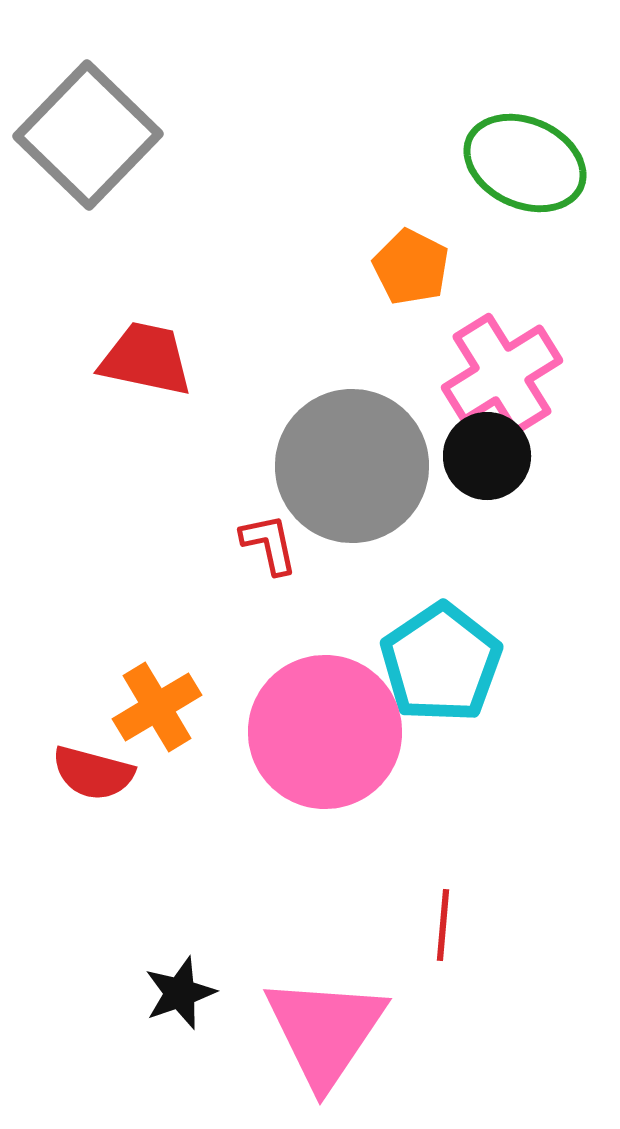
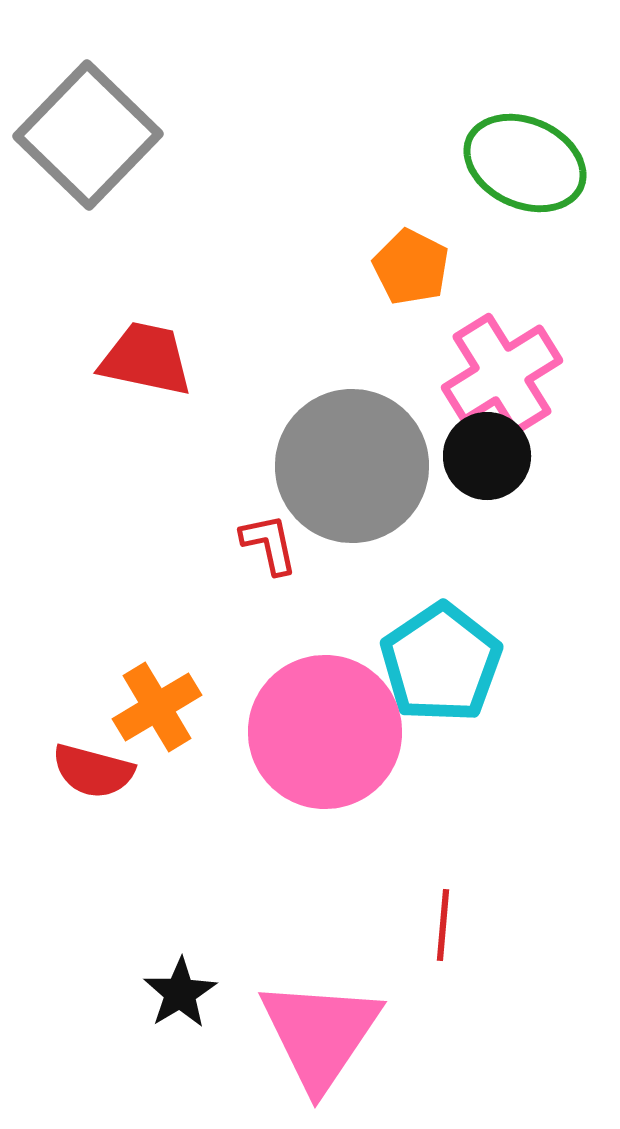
red semicircle: moved 2 px up
black star: rotated 12 degrees counterclockwise
pink triangle: moved 5 px left, 3 px down
